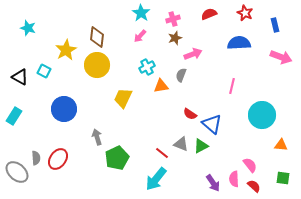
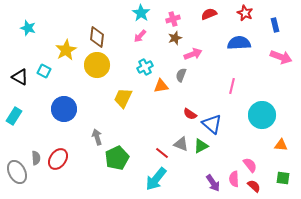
cyan cross at (147, 67): moved 2 px left
gray ellipse at (17, 172): rotated 20 degrees clockwise
